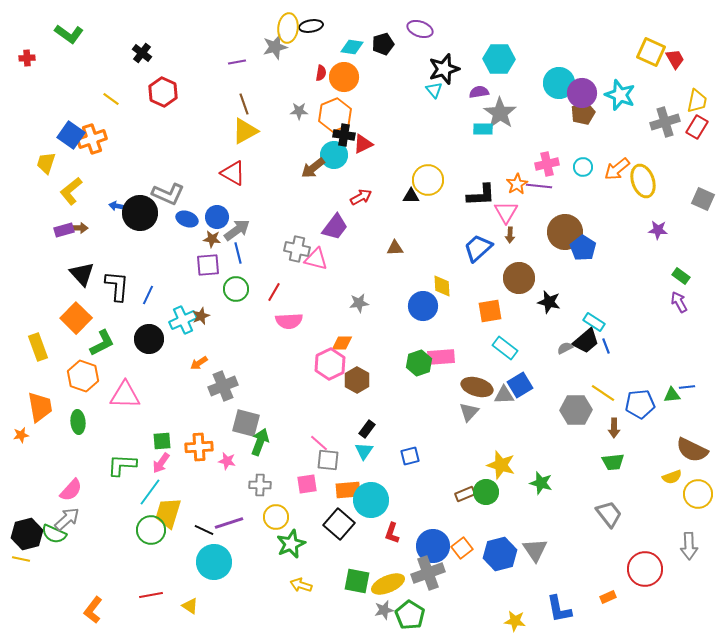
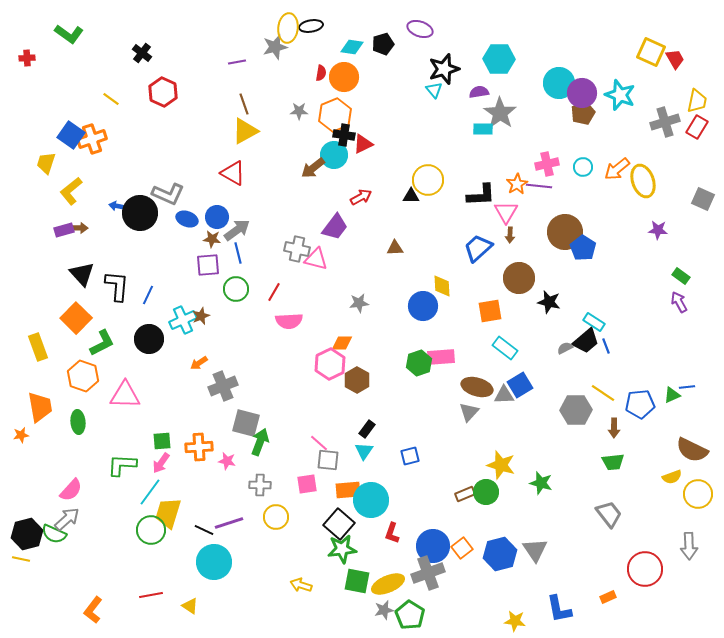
green triangle at (672, 395): rotated 18 degrees counterclockwise
green star at (291, 544): moved 51 px right, 5 px down; rotated 16 degrees clockwise
